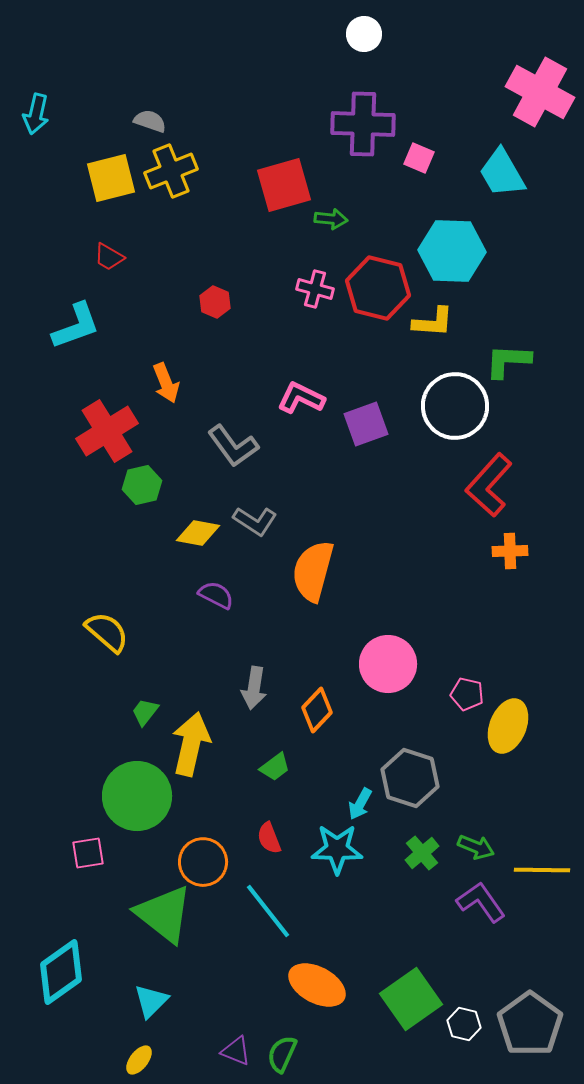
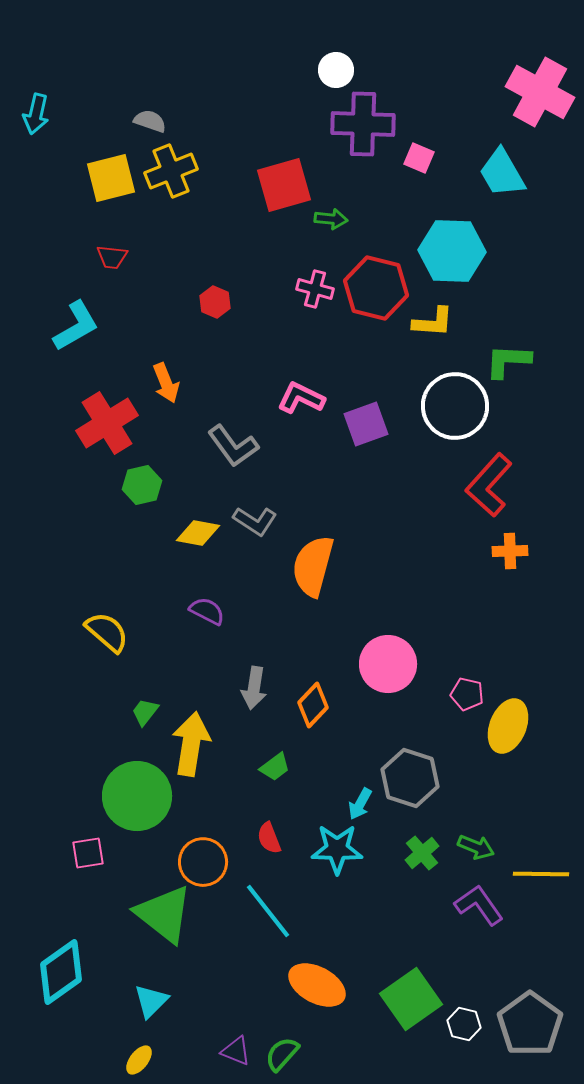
white circle at (364, 34): moved 28 px left, 36 px down
red trapezoid at (109, 257): moved 3 px right; rotated 24 degrees counterclockwise
red hexagon at (378, 288): moved 2 px left
cyan L-shape at (76, 326): rotated 10 degrees counterclockwise
red cross at (107, 431): moved 8 px up
orange semicircle at (313, 571): moved 5 px up
purple semicircle at (216, 595): moved 9 px left, 16 px down
orange diamond at (317, 710): moved 4 px left, 5 px up
yellow arrow at (191, 744): rotated 4 degrees counterclockwise
yellow line at (542, 870): moved 1 px left, 4 px down
purple L-shape at (481, 902): moved 2 px left, 3 px down
green semicircle at (282, 1054): rotated 18 degrees clockwise
